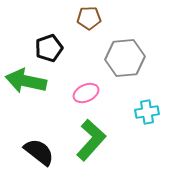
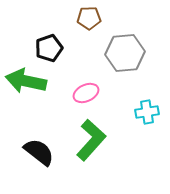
gray hexagon: moved 5 px up
